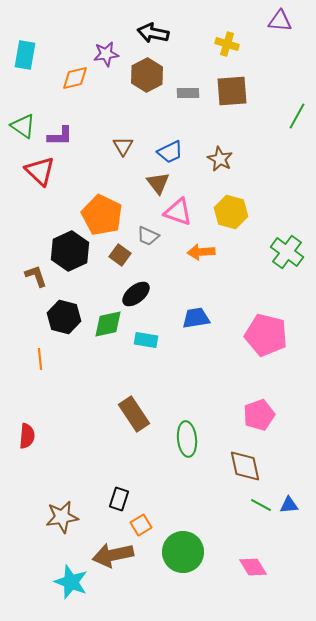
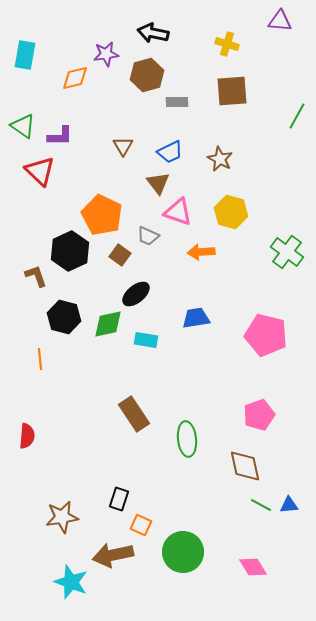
brown hexagon at (147, 75): rotated 12 degrees clockwise
gray rectangle at (188, 93): moved 11 px left, 9 px down
orange square at (141, 525): rotated 35 degrees counterclockwise
